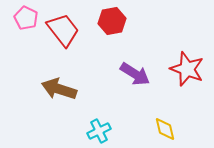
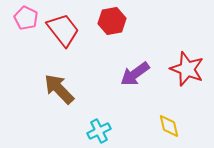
purple arrow: rotated 112 degrees clockwise
brown arrow: rotated 28 degrees clockwise
yellow diamond: moved 4 px right, 3 px up
